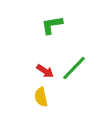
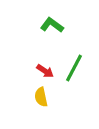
green L-shape: rotated 45 degrees clockwise
green line: rotated 16 degrees counterclockwise
